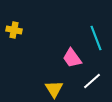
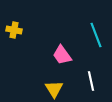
cyan line: moved 3 px up
pink trapezoid: moved 10 px left, 3 px up
white line: moved 1 px left; rotated 60 degrees counterclockwise
